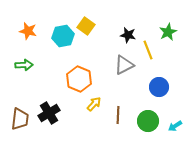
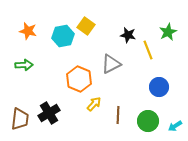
gray triangle: moved 13 px left, 1 px up
